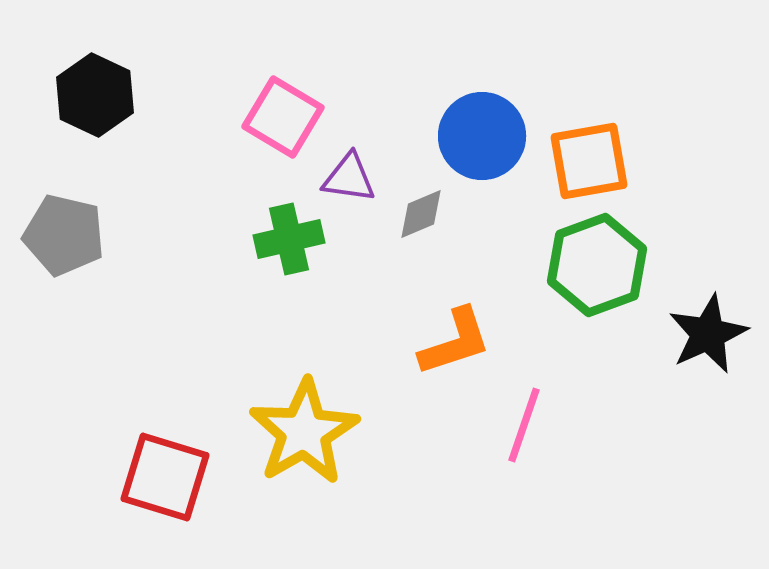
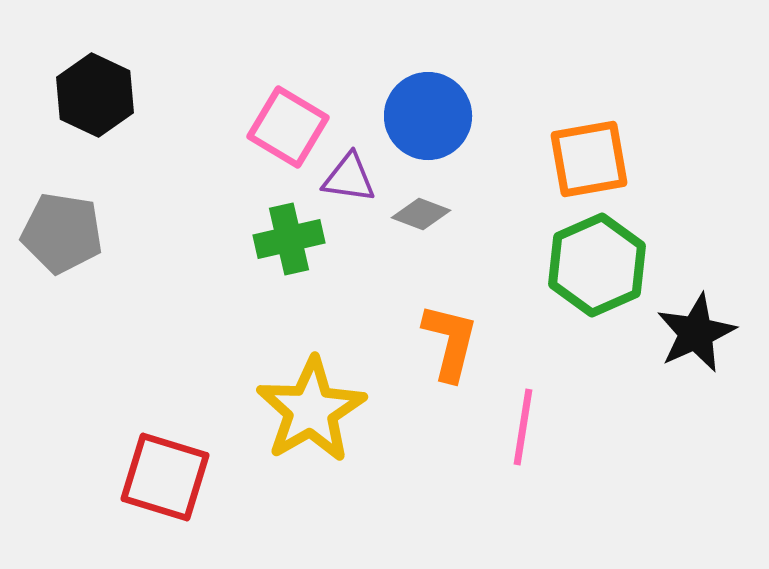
pink square: moved 5 px right, 10 px down
blue circle: moved 54 px left, 20 px up
orange square: moved 2 px up
gray diamond: rotated 44 degrees clockwise
gray pentagon: moved 2 px left, 2 px up; rotated 4 degrees counterclockwise
green hexagon: rotated 4 degrees counterclockwise
black star: moved 12 px left, 1 px up
orange L-shape: moved 5 px left; rotated 58 degrees counterclockwise
pink line: moved 1 px left, 2 px down; rotated 10 degrees counterclockwise
yellow star: moved 7 px right, 22 px up
